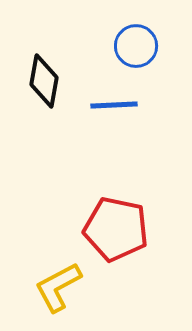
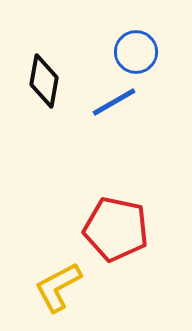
blue circle: moved 6 px down
blue line: moved 3 px up; rotated 27 degrees counterclockwise
